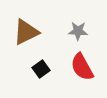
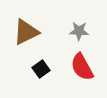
gray star: moved 1 px right
